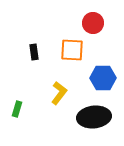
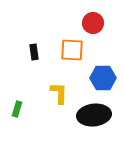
yellow L-shape: rotated 35 degrees counterclockwise
black ellipse: moved 2 px up
